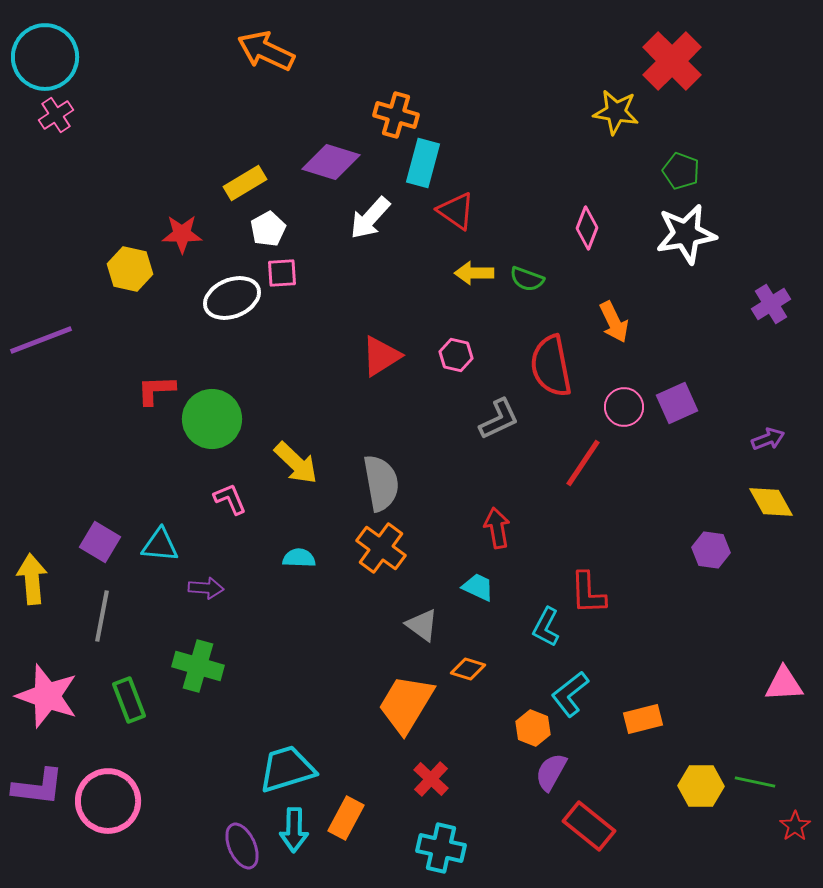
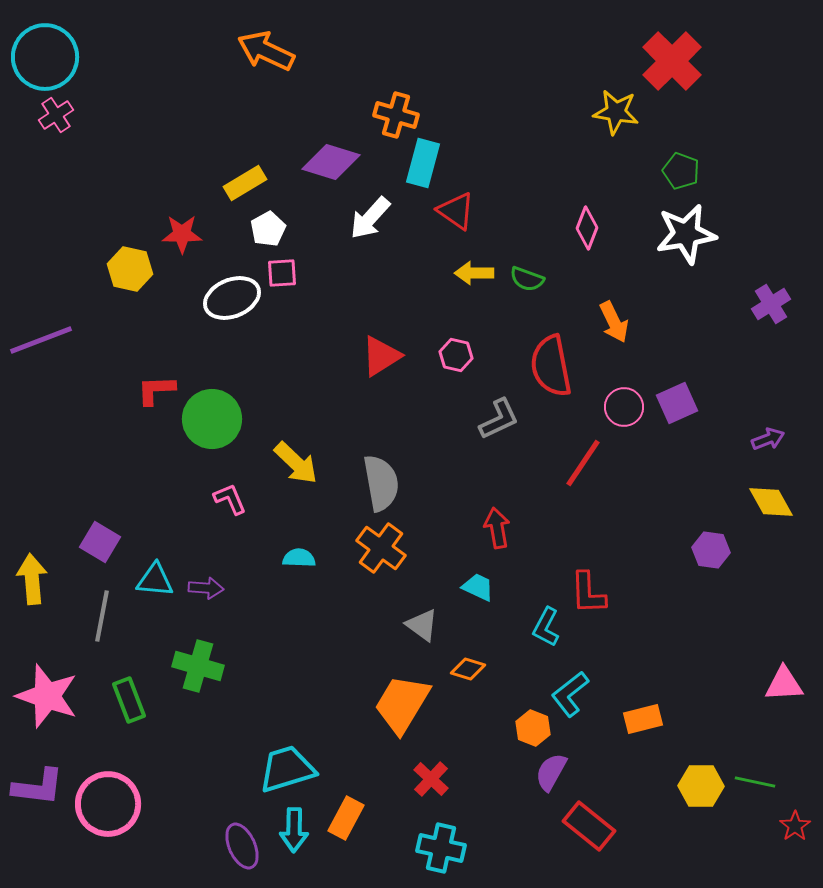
cyan triangle at (160, 545): moved 5 px left, 35 px down
orange trapezoid at (406, 704): moved 4 px left
pink circle at (108, 801): moved 3 px down
